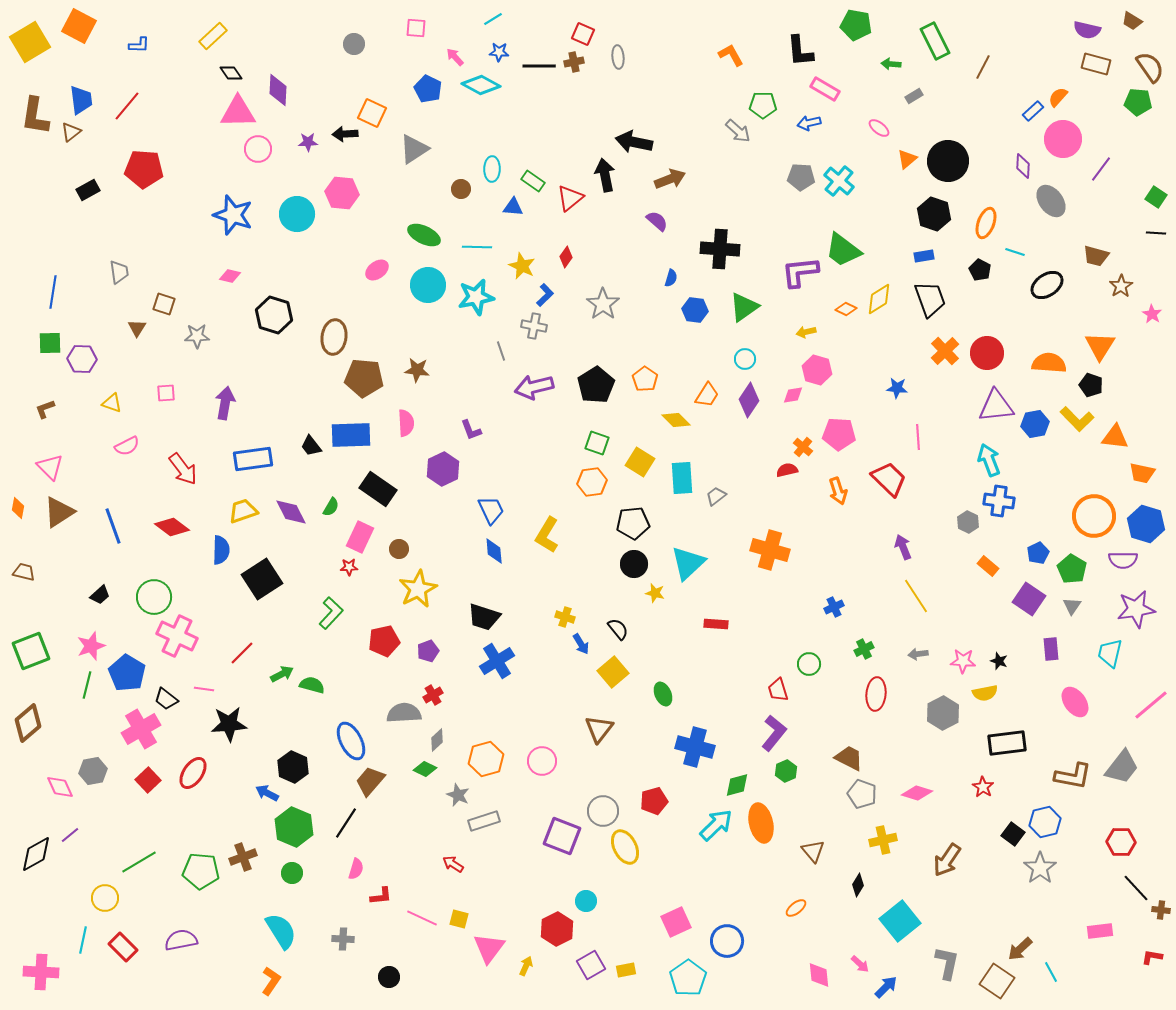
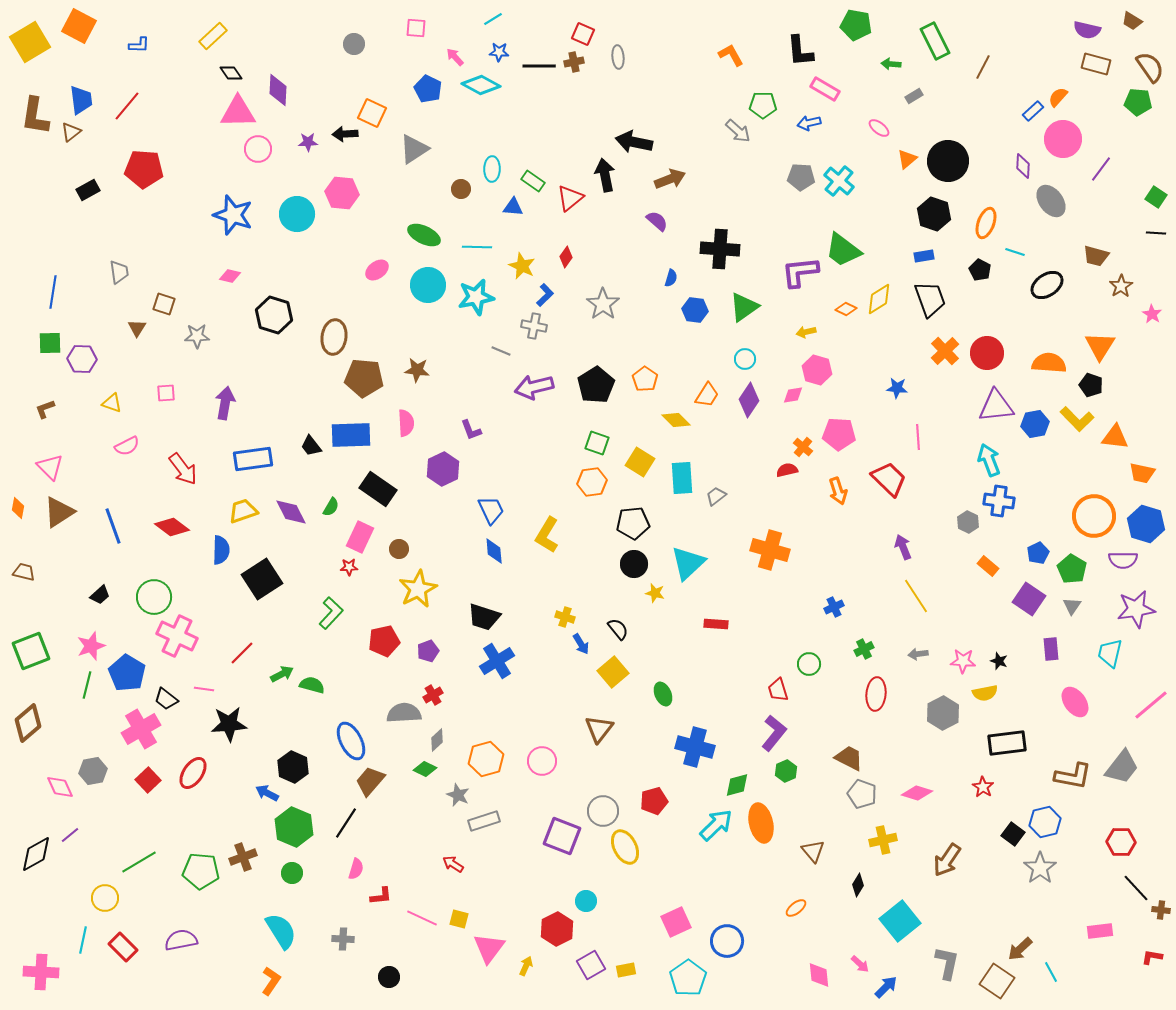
gray line at (501, 351): rotated 48 degrees counterclockwise
